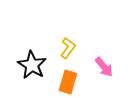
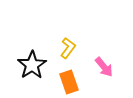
black star: rotated 8 degrees clockwise
orange rectangle: moved 1 px right; rotated 35 degrees counterclockwise
